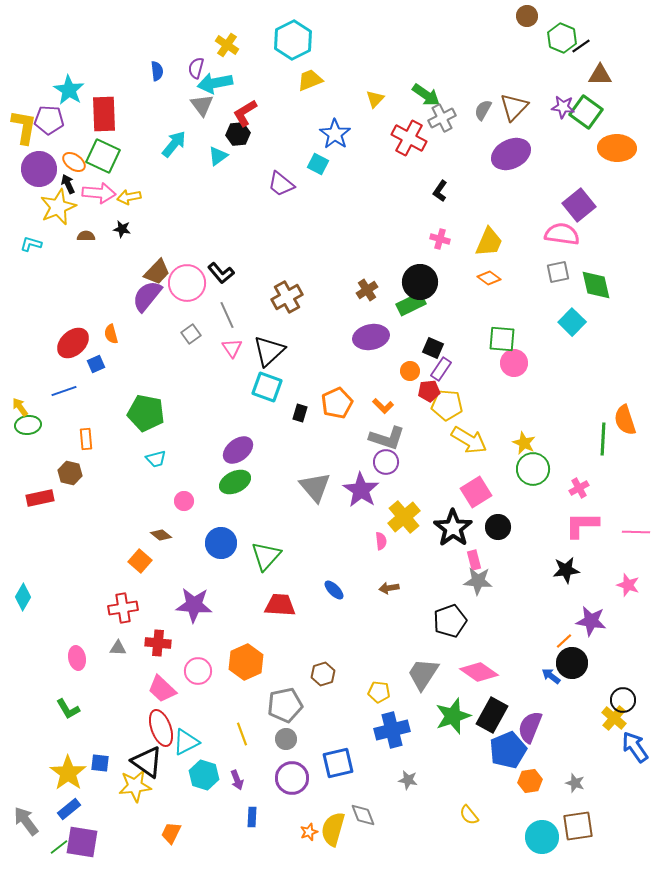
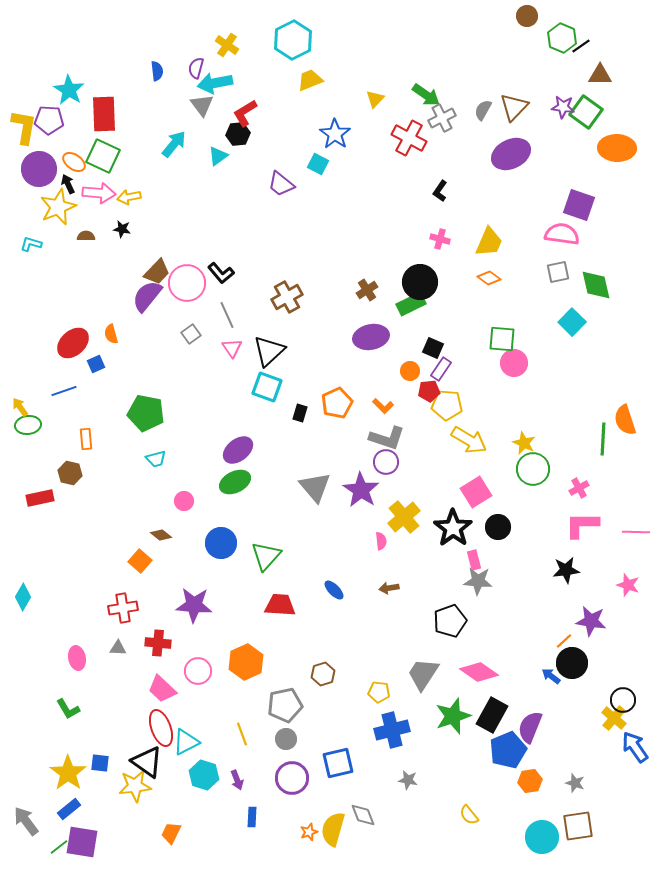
purple square at (579, 205): rotated 32 degrees counterclockwise
